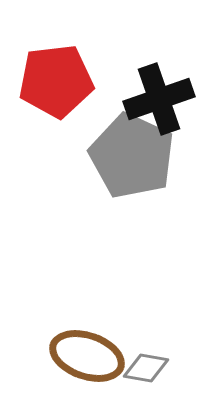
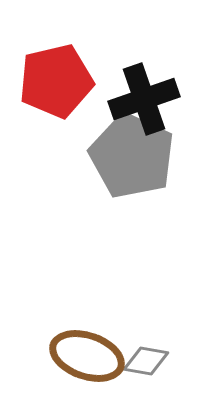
red pentagon: rotated 6 degrees counterclockwise
black cross: moved 15 px left
gray diamond: moved 7 px up
